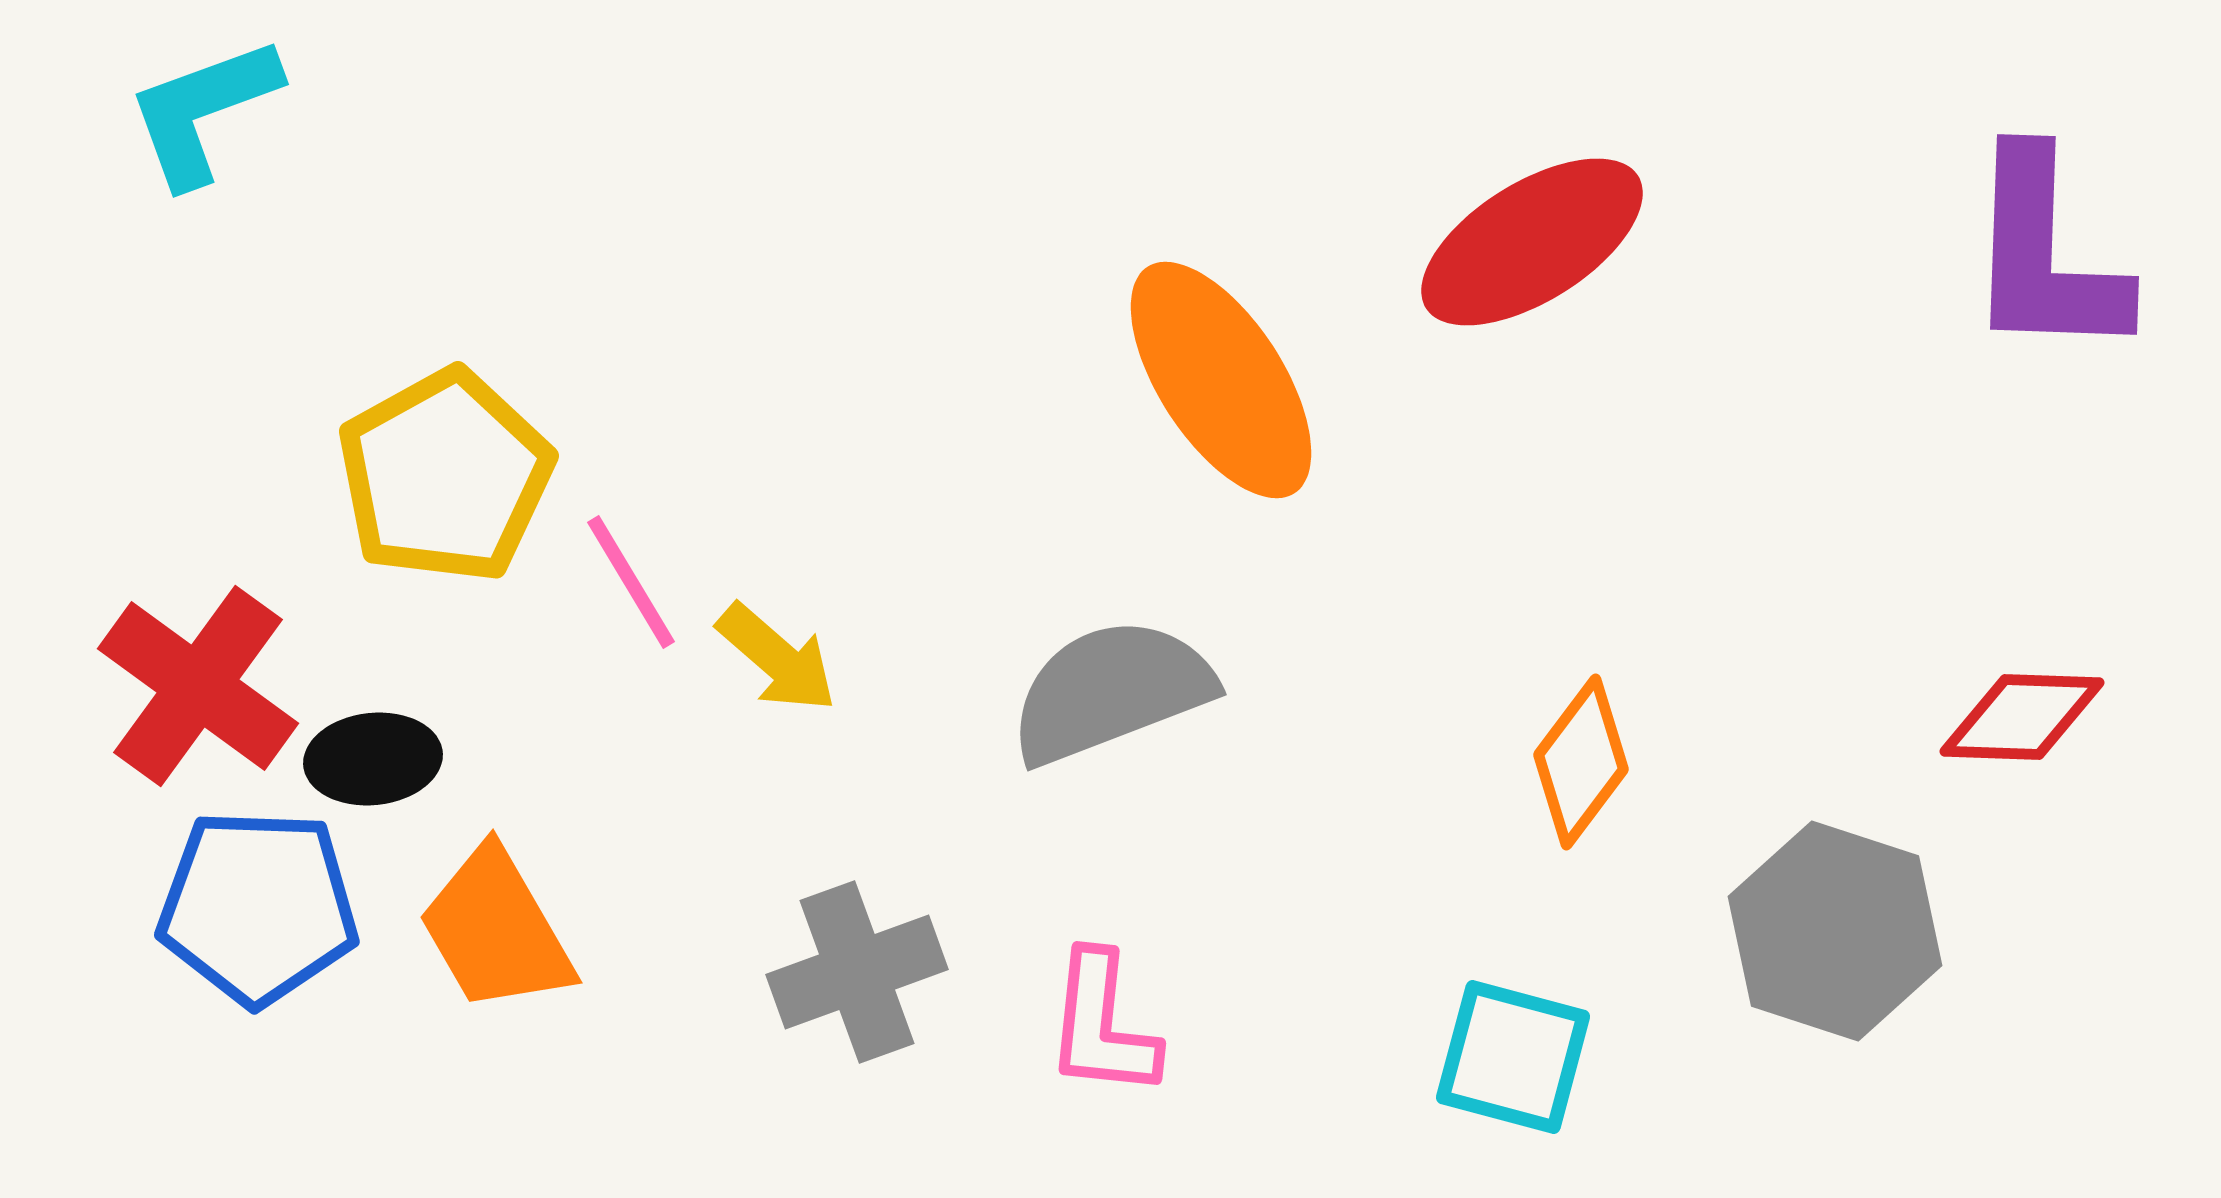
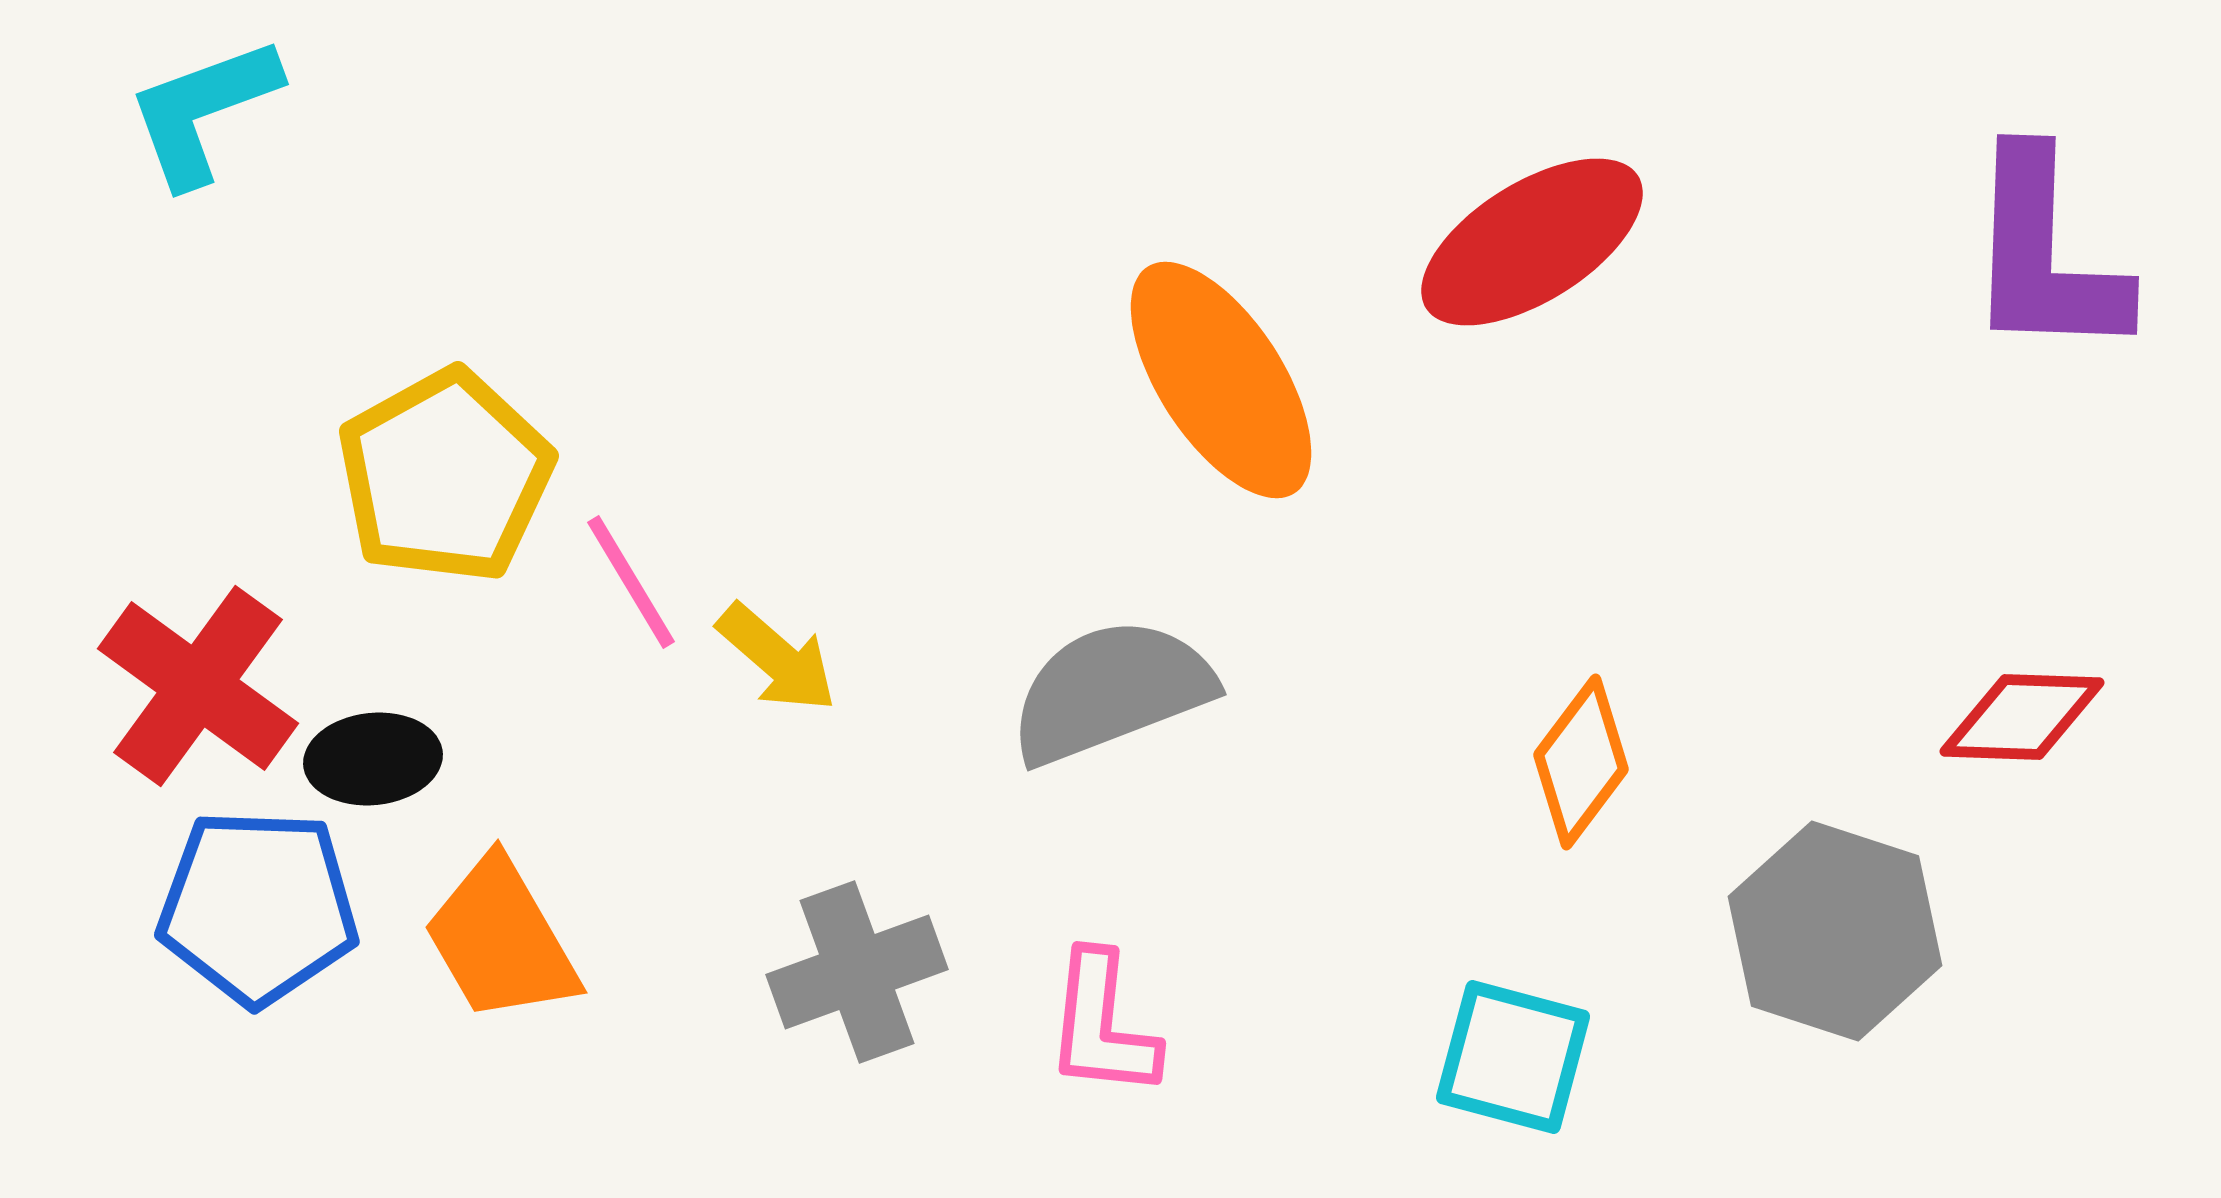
orange trapezoid: moved 5 px right, 10 px down
